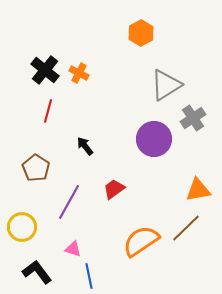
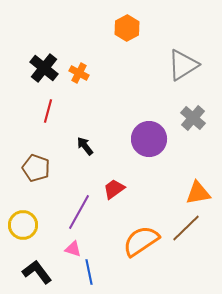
orange hexagon: moved 14 px left, 5 px up
black cross: moved 1 px left, 2 px up
gray triangle: moved 17 px right, 20 px up
gray cross: rotated 15 degrees counterclockwise
purple circle: moved 5 px left
brown pentagon: rotated 12 degrees counterclockwise
orange triangle: moved 3 px down
purple line: moved 10 px right, 10 px down
yellow circle: moved 1 px right, 2 px up
blue line: moved 4 px up
